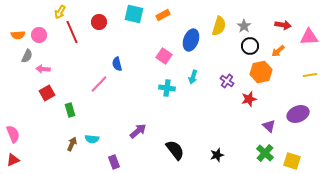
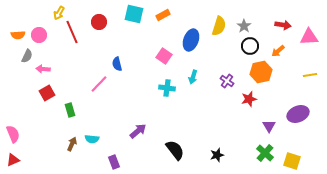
yellow arrow: moved 1 px left, 1 px down
purple triangle: rotated 16 degrees clockwise
